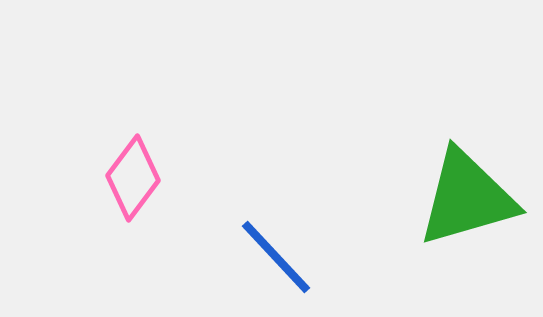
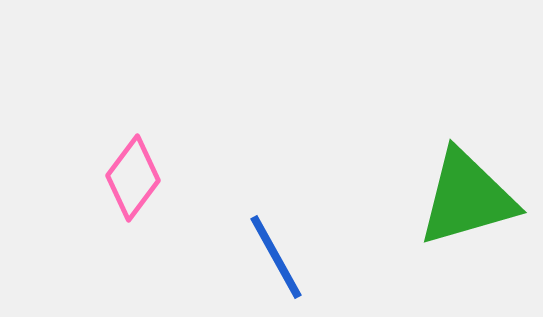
blue line: rotated 14 degrees clockwise
